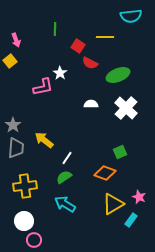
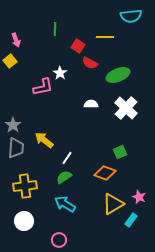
pink circle: moved 25 px right
